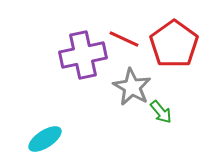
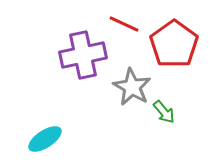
red line: moved 15 px up
green arrow: moved 3 px right
